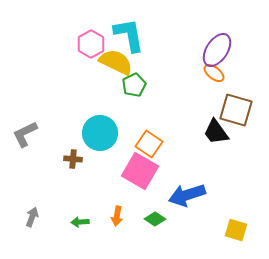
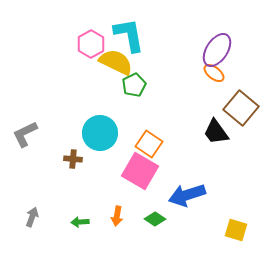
brown square: moved 5 px right, 2 px up; rotated 24 degrees clockwise
